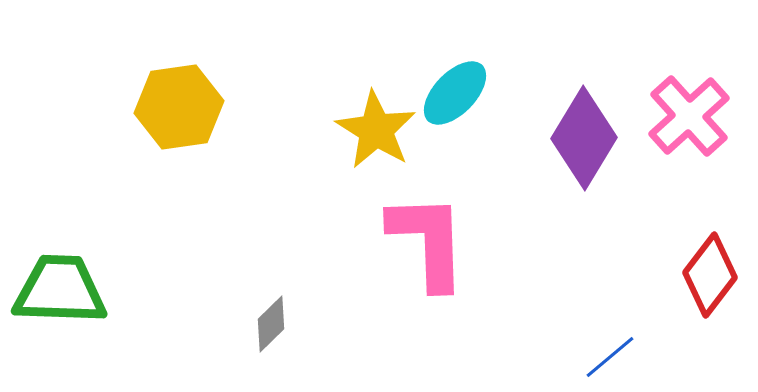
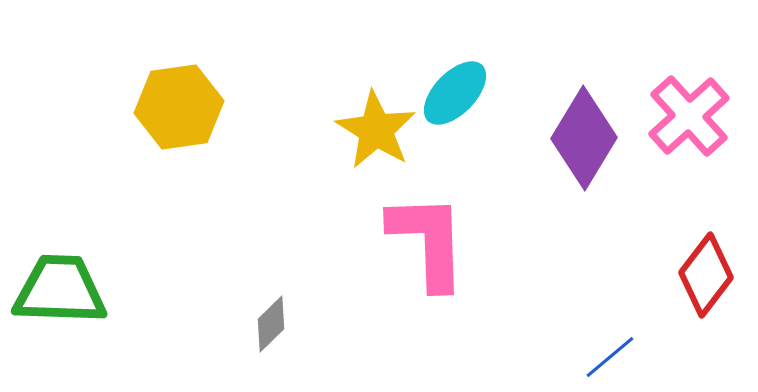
red diamond: moved 4 px left
